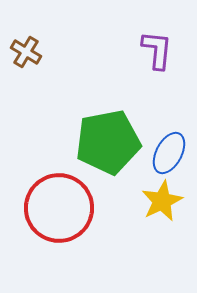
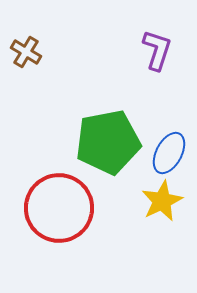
purple L-shape: rotated 12 degrees clockwise
